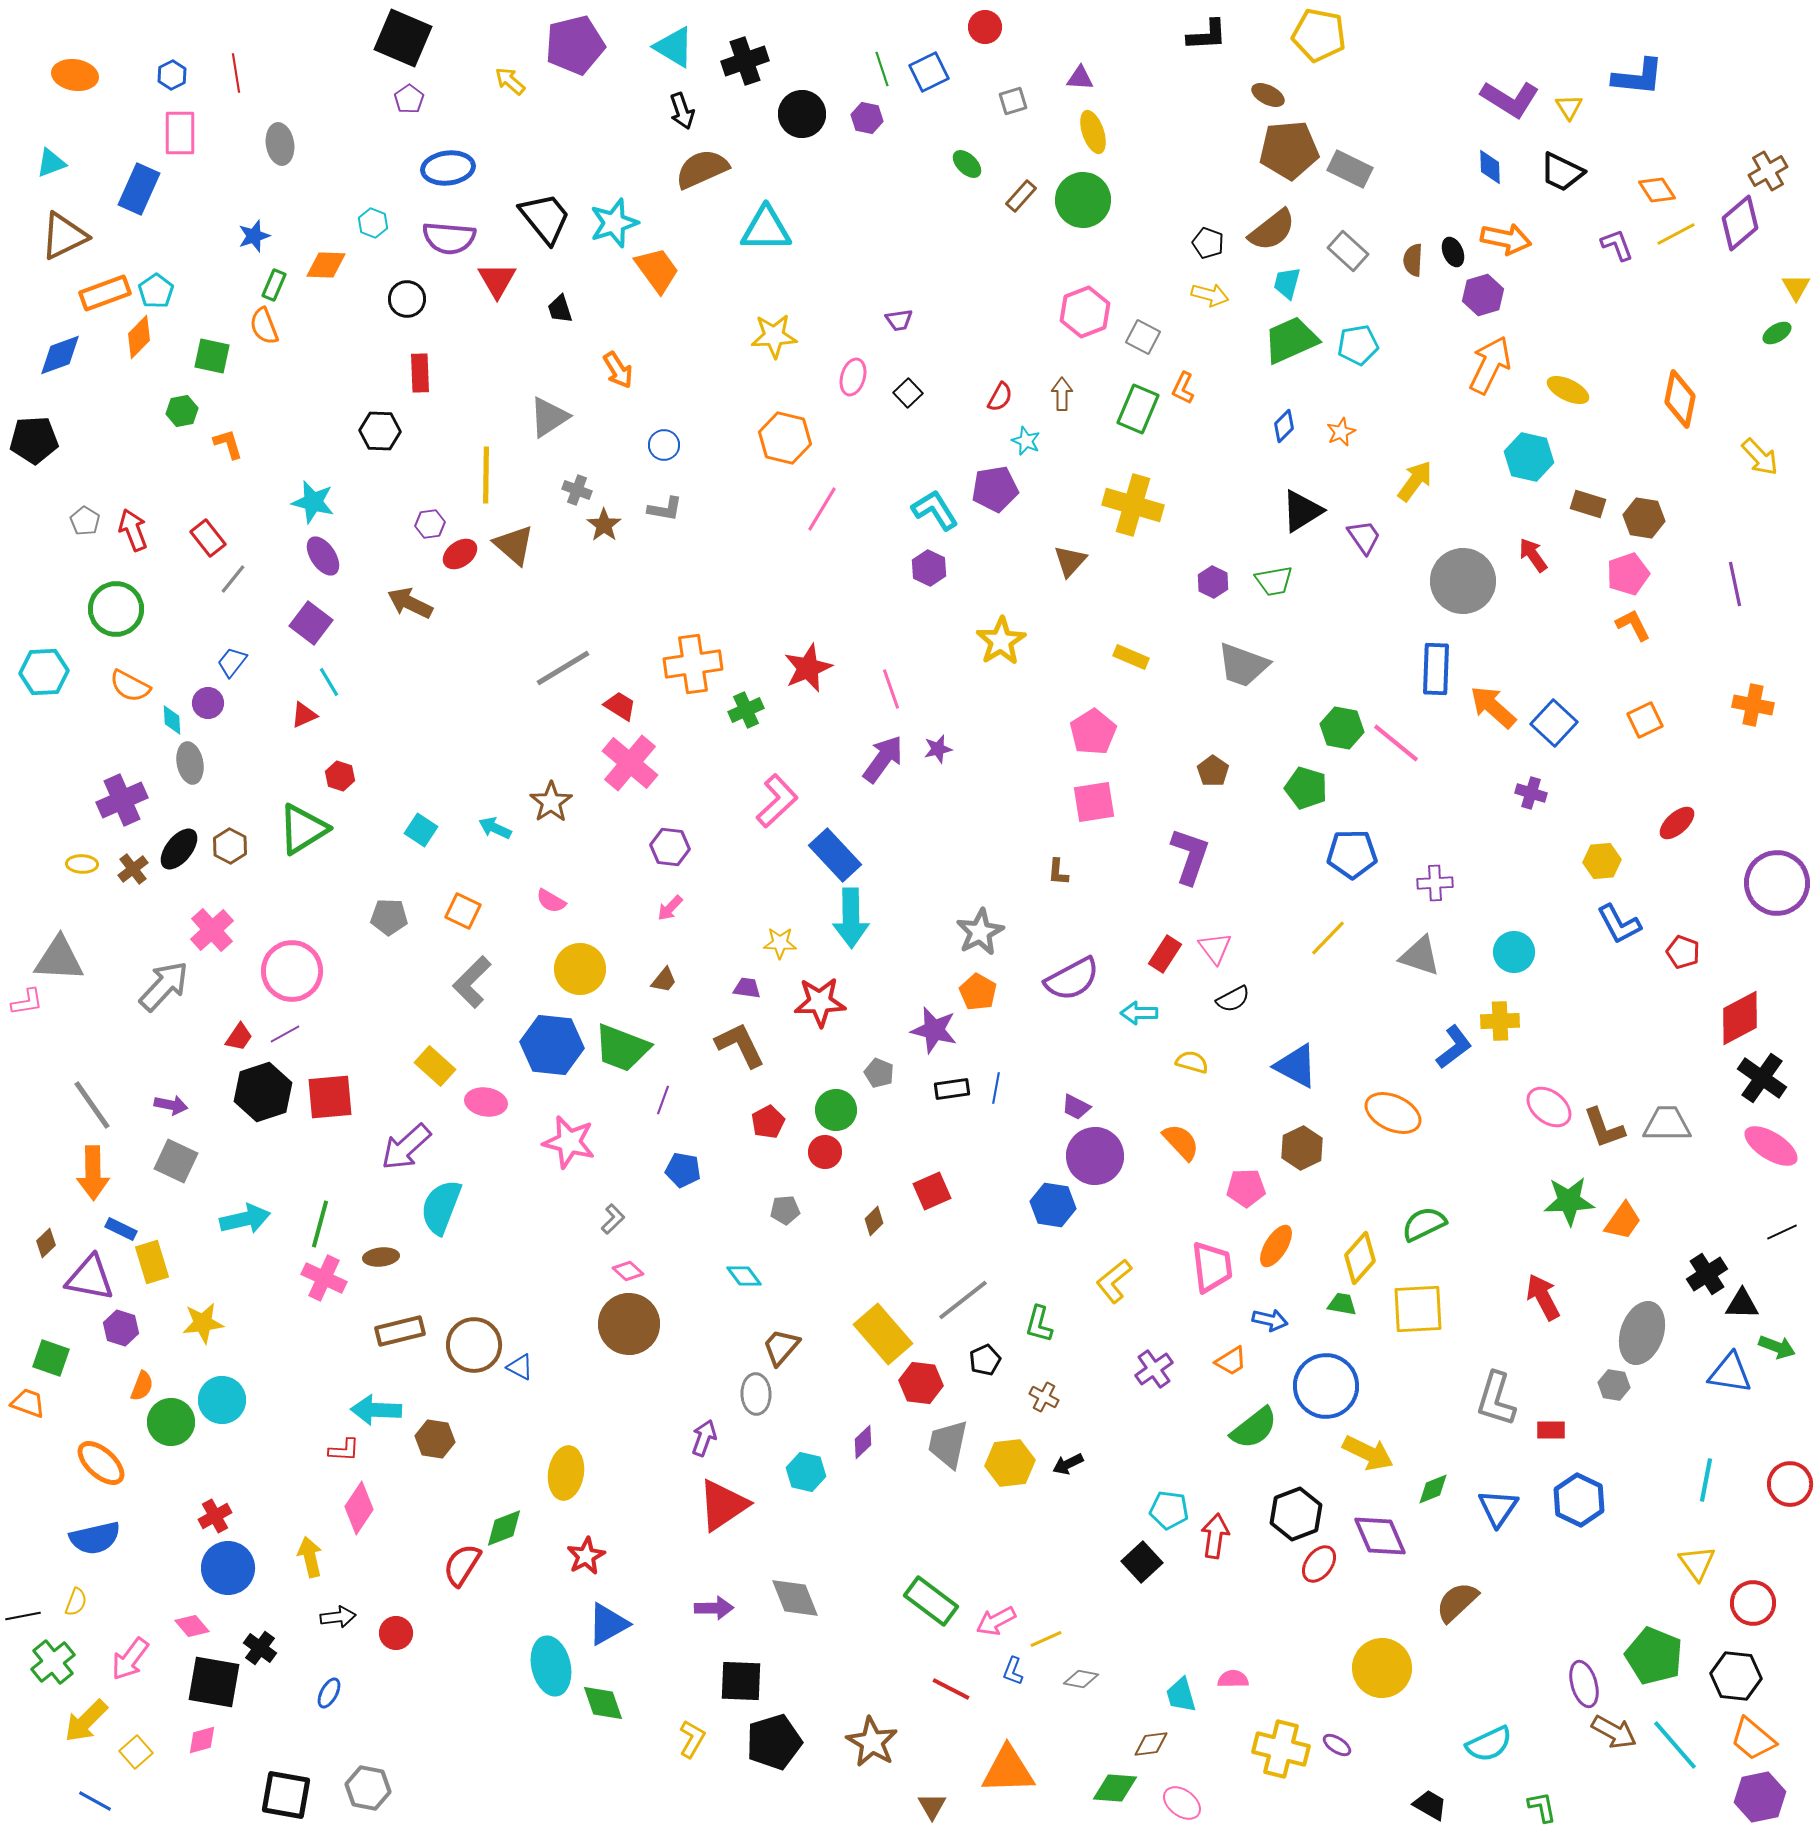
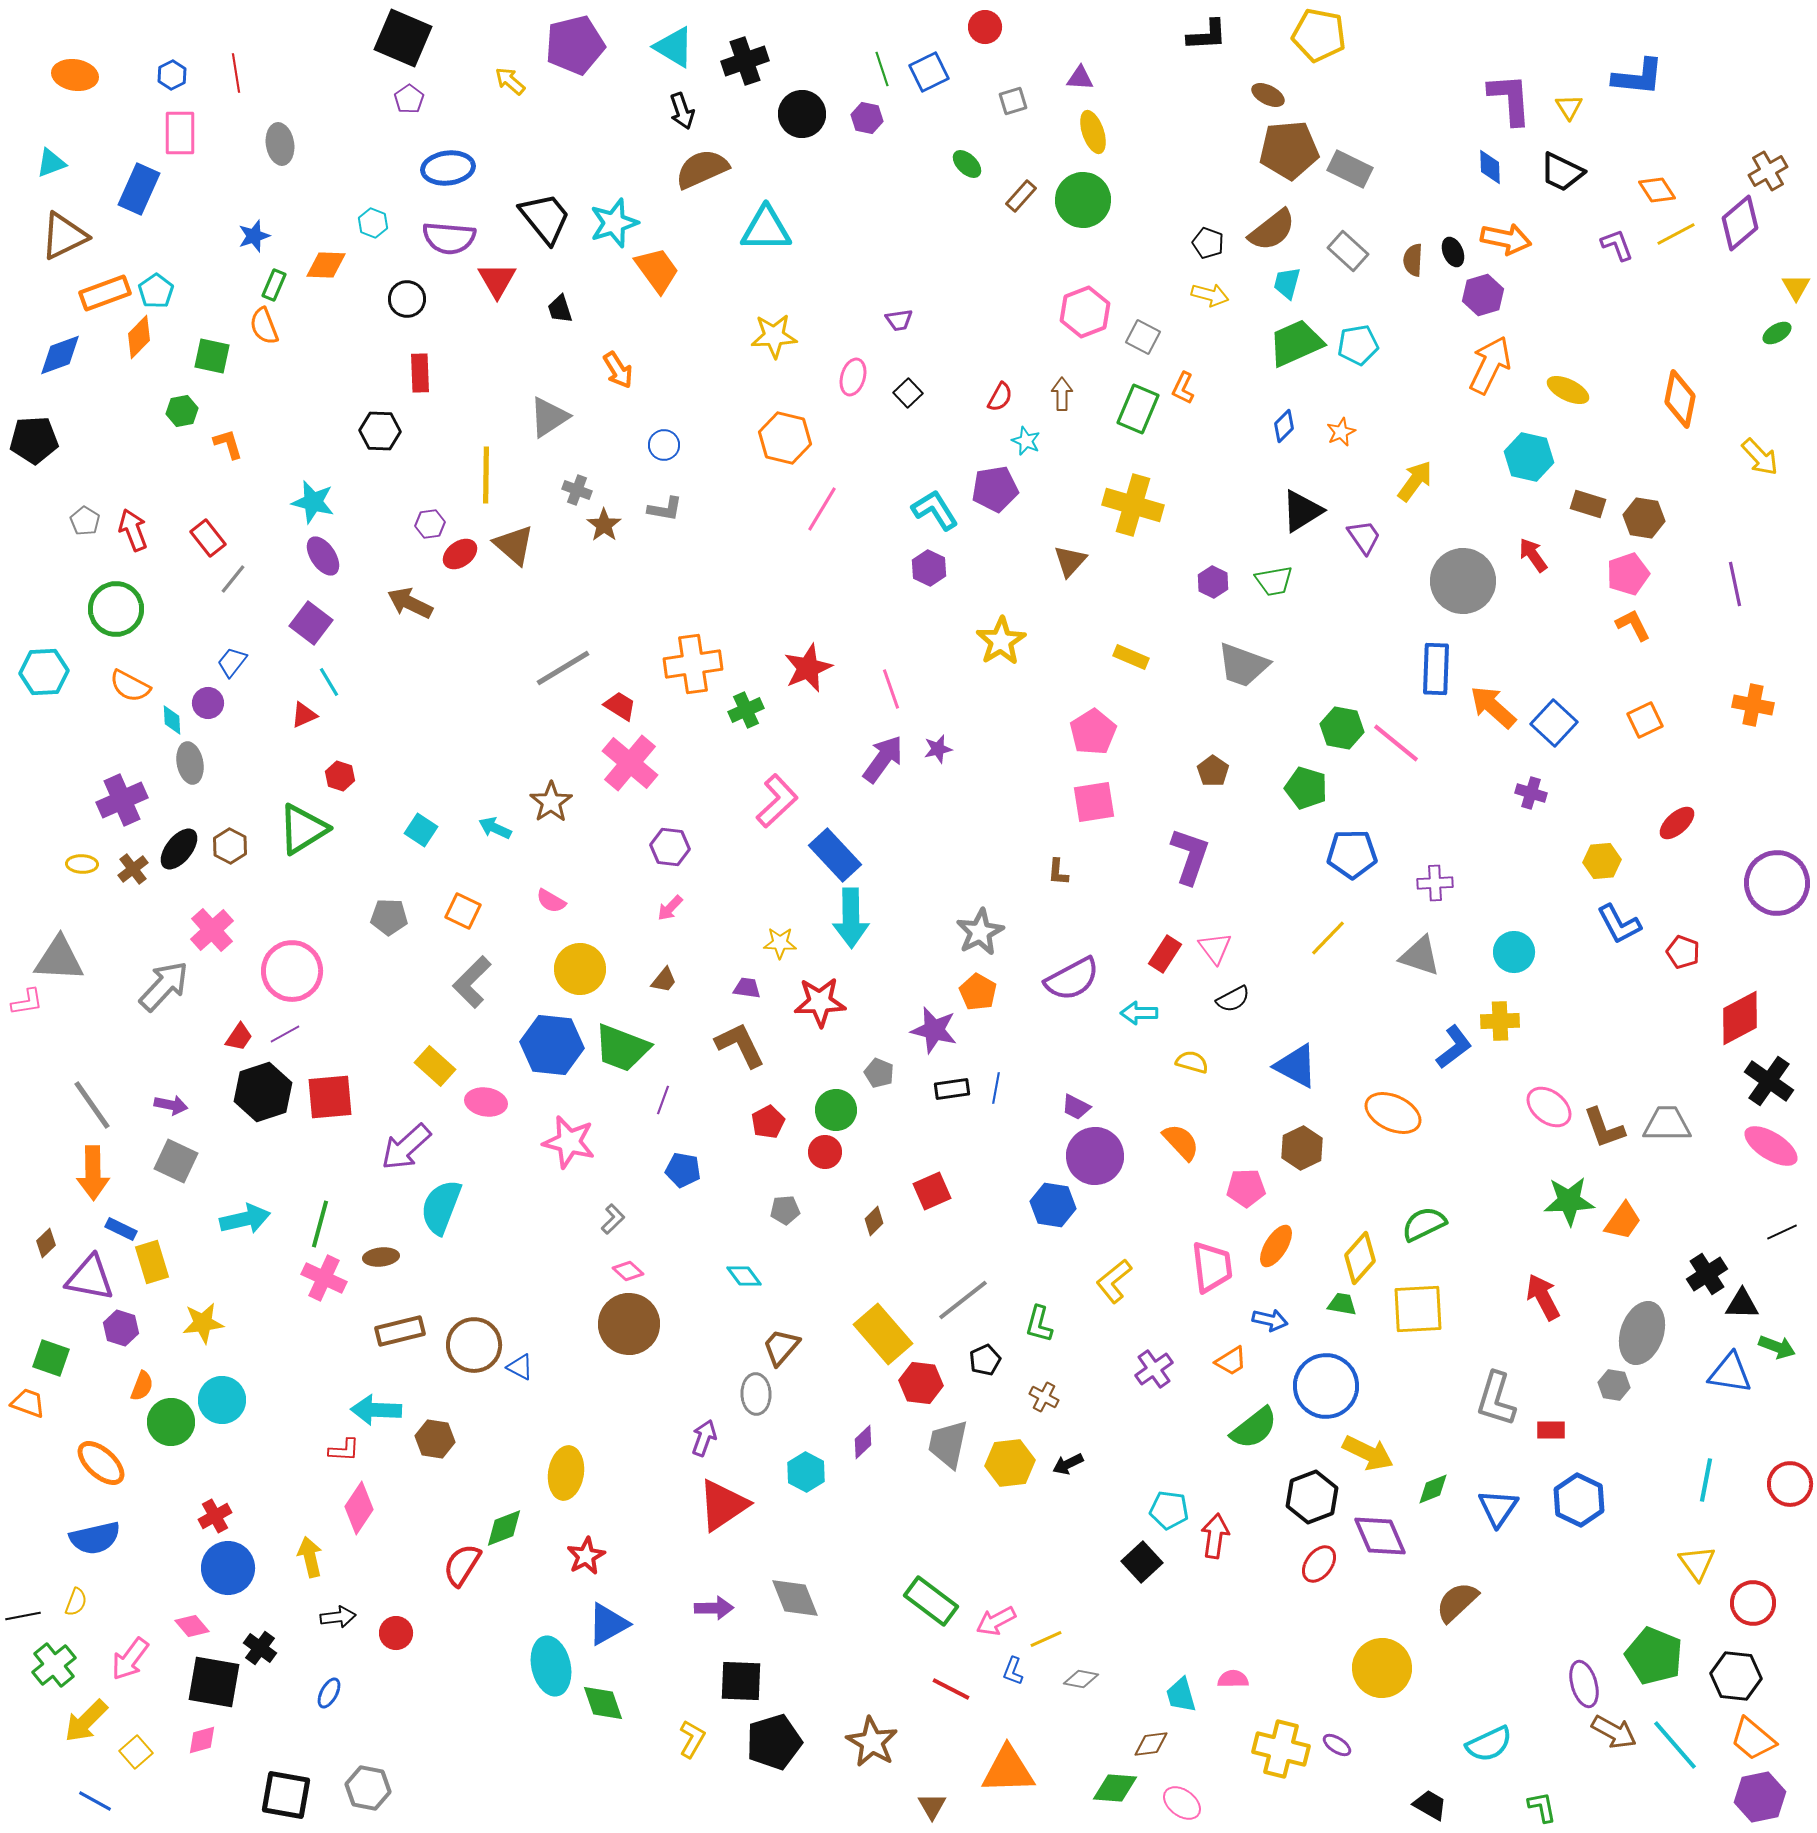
purple L-shape at (1510, 99): rotated 126 degrees counterclockwise
green trapezoid at (1291, 340): moved 5 px right, 3 px down
black cross at (1762, 1078): moved 7 px right, 3 px down
cyan hexagon at (806, 1472): rotated 15 degrees clockwise
black hexagon at (1296, 1514): moved 16 px right, 17 px up
green cross at (53, 1662): moved 1 px right, 3 px down
